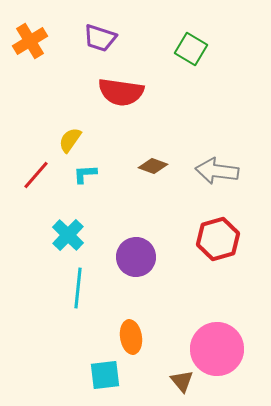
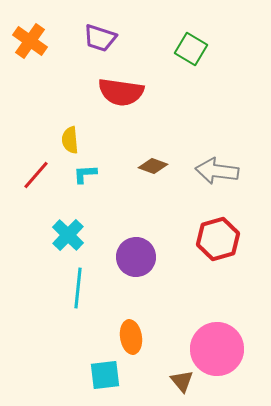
orange cross: rotated 24 degrees counterclockwise
yellow semicircle: rotated 40 degrees counterclockwise
